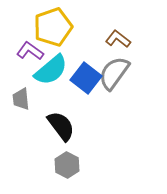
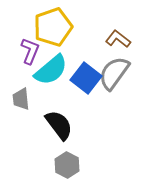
purple L-shape: rotated 76 degrees clockwise
black semicircle: moved 2 px left, 1 px up
